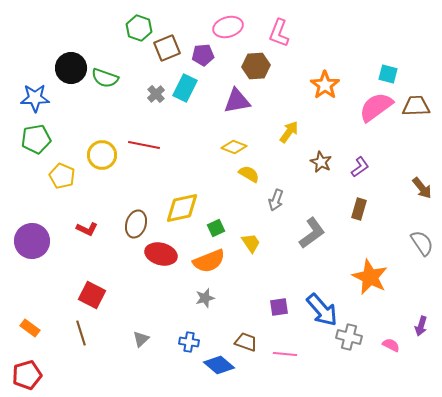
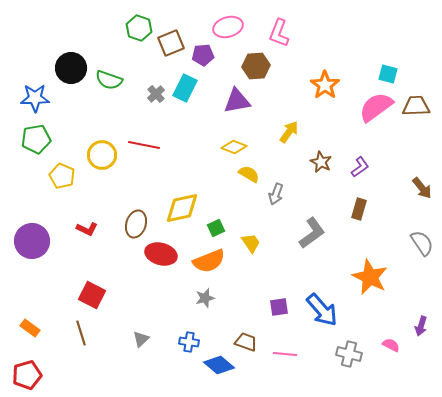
brown square at (167, 48): moved 4 px right, 5 px up
green semicircle at (105, 78): moved 4 px right, 2 px down
gray arrow at (276, 200): moved 6 px up
gray cross at (349, 337): moved 17 px down
